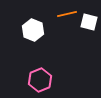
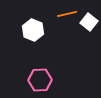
white square: rotated 24 degrees clockwise
pink hexagon: rotated 20 degrees clockwise
